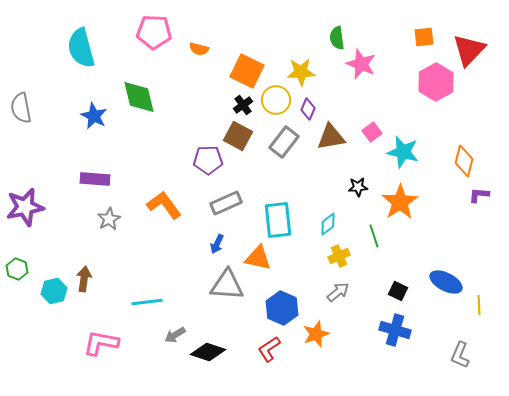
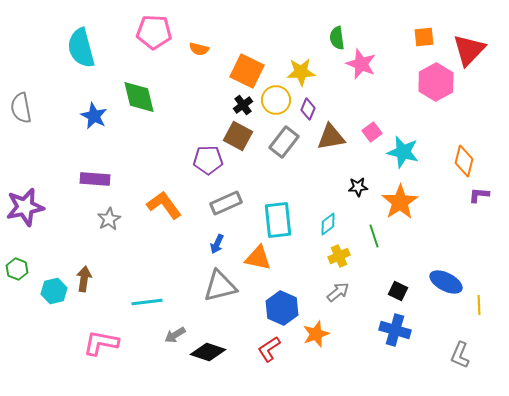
gray triangle at (227, 285): moved 7 px left, 1 px down; rotated 18 degrees counterclockwise
